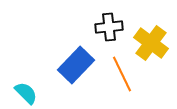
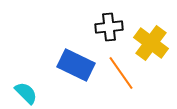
blue rectangle: rotated 72 degrees clockwise
orange line: moved 1 px left, 1 px up; rotated 9 degrees counterclockwise
